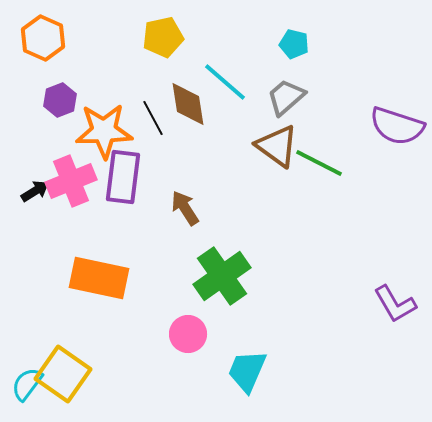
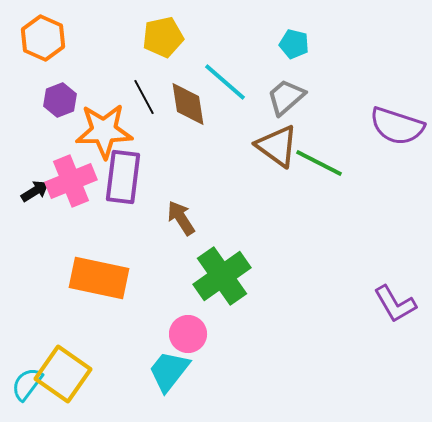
black line: moved 9 px left, 21 px up
brown arrow: moved 4 px left, 10 px down
cyan trapezoid: moved 78 px left; rotated 15 degrees clockwise
